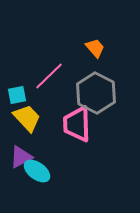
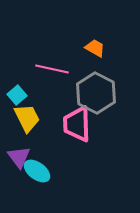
orange trapezoid: rotated 20 degrees counterclockwise
pink line: moved 3 px right, 7 px up; rotated 56 degrees clockwise
cyan square: rotated 30 degrees counterclockwise
yellow trapezoid: rotated 16 degrees clockwise
purple triangle: moved 2 px left; rotated 40 degrees counterclockwise
